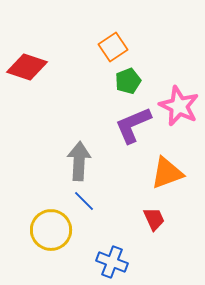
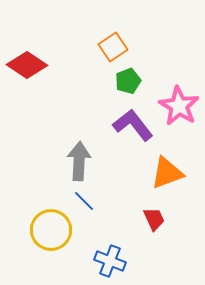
red diamond: moved 2 px up; rotated 15 degrees clockwise
pink star: rotated 6 degrees clockwise
purple L-shape: rotated 75 degrees clockwise
blue cross: moved 2 px left, 1 px up
